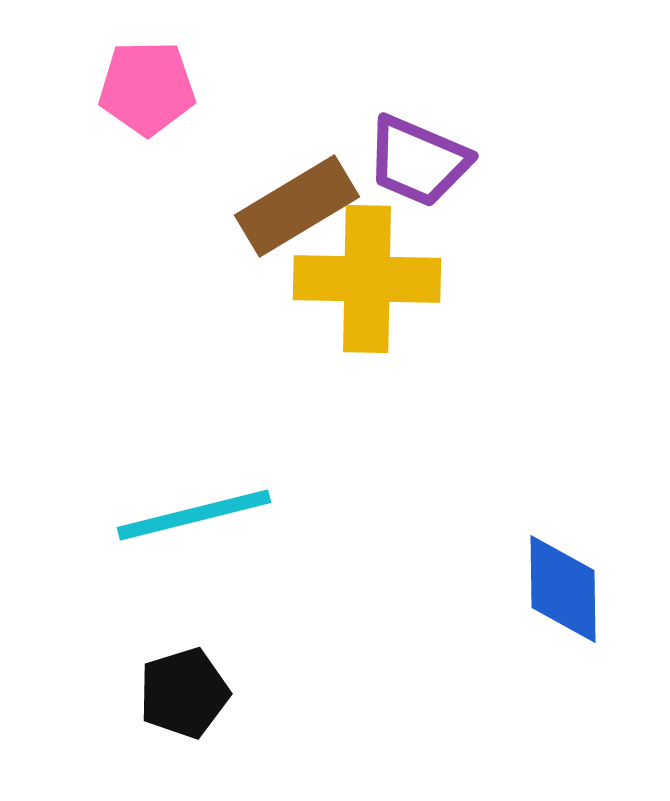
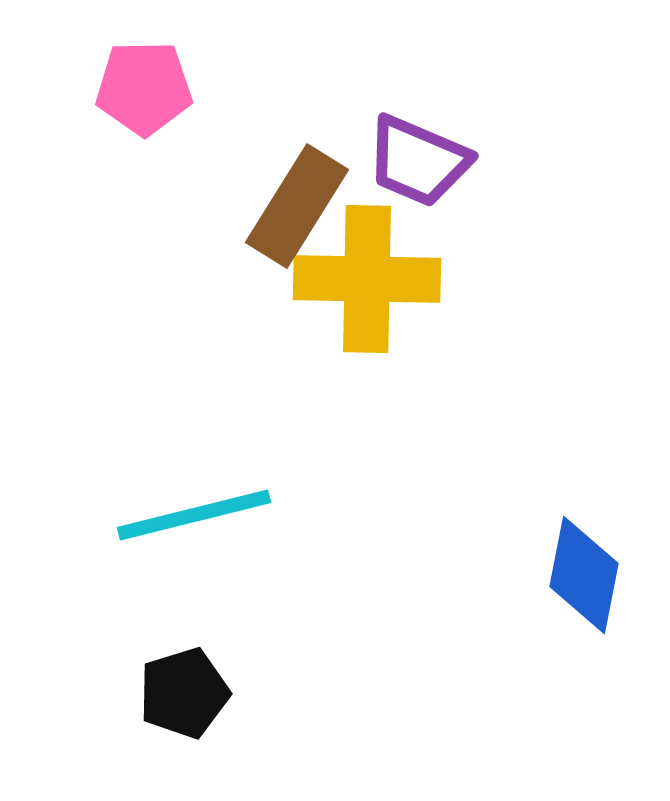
pink pentagon: moved 3 px left
brown rectangle: rotated 27 degrees counterclockwise
blue diamond: moved 21 px right, 14 px up; rotated 12 degrees clockwise
